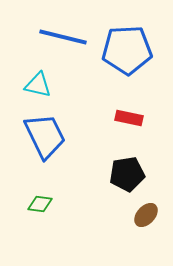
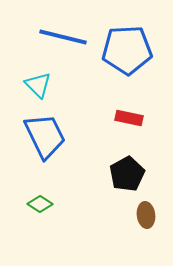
cyan triangle: rotated 32 degrees clockwise
black pentagon: rotated 20 degrees counterclockwise
green diamond: rotated 25 degrees clockwise
brown ellipse: rotated 50 degrees counterclockwise
